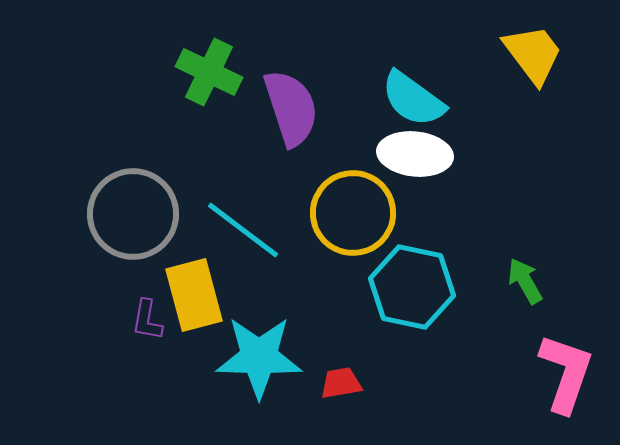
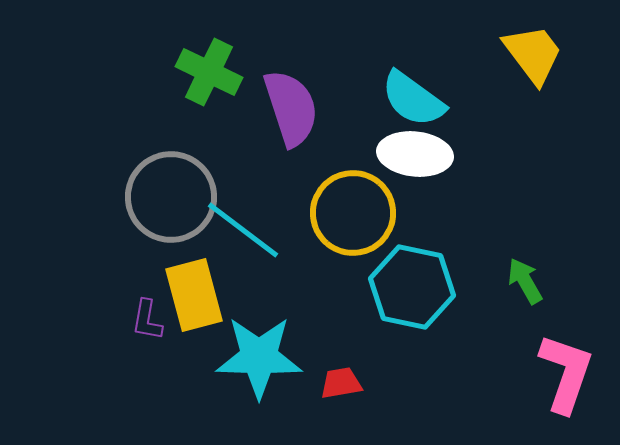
gray circle: moved 38 px right, 17 px up
